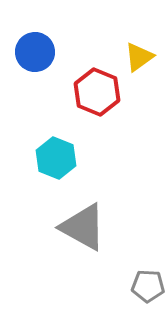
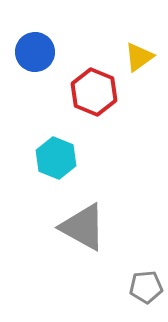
red hexagon: moved 3 px left
gray pentagon: moved 2 px left, 1 px down; rotated 8 degrees counterclockwise
